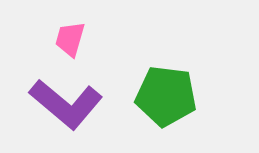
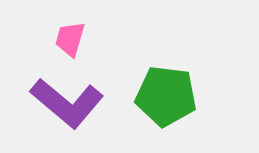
purple L-shape: moved 1 px right, 1 px up
